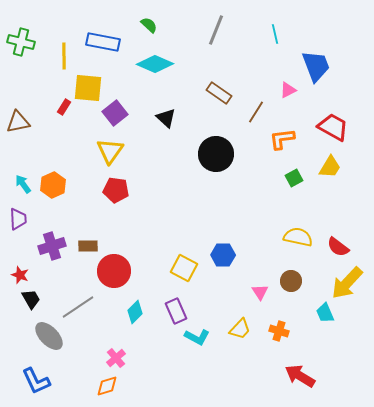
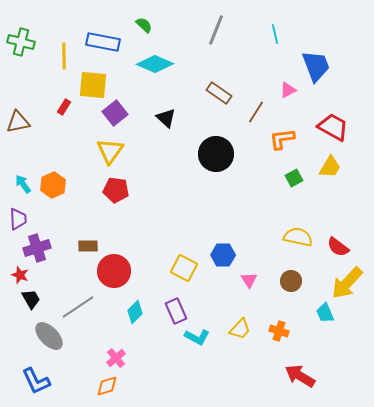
green semicircle at (149, 25): moved 5 px left
yellow square at (88, 88): moved 5 px right, 3 px up
purple cross at (52, 246): moved 15 px left, 2 px down
pink triangle at (260, 292): moved 11 px left, 12 px up
